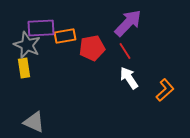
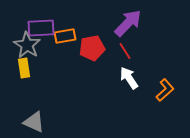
gray star: rotated 8 degrees clockwise
